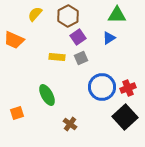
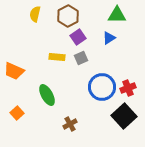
yellow semicircle: rotated 28 degrees counterclockwise
orange trapezoid: moved 31 px down
orange square: rotated 24 degrees counterclockwise
black square: moved 1 px left, 1 px up
brown cross: rotated 24 degrees clockwise
